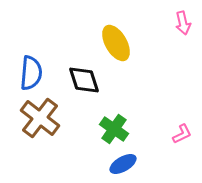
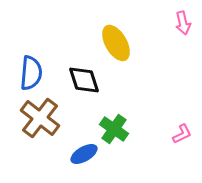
blue ellipse: moved 39 px left, 10 px up
